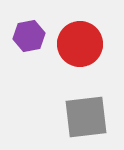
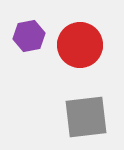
red circle: moved 1 px down
